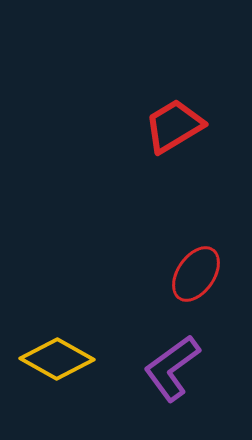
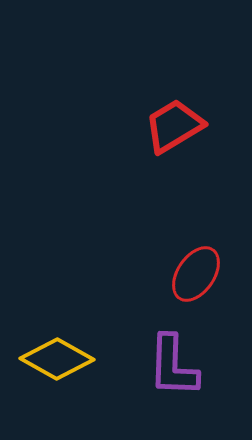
purple L-shape: moved 1 px right, 2 px up; rotated 52 degrees counterclockwise
